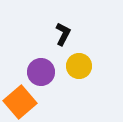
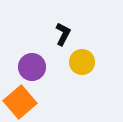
yellow circle: moved 3 px right, 4 px up
purple circle: moved 9 px left, 5 px up
